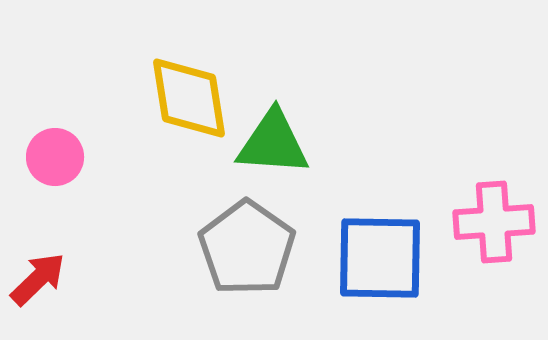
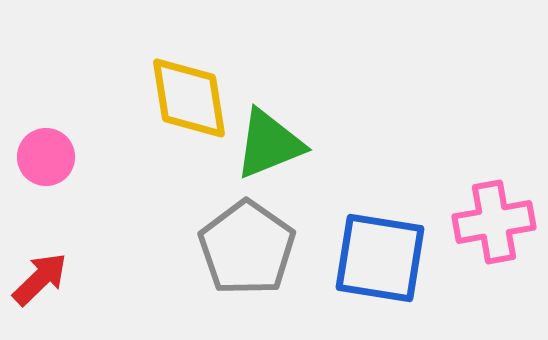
green triangle: moved 4 px left, 1 px down; rotated 26 degrees counterclockwise
pink circle: moved 9 px left
pink cross: rotated 6 degrees counterclockwise
blue square: rotated 8 degrees clockwise
red arrow: moved 2 px right
